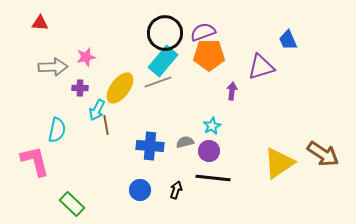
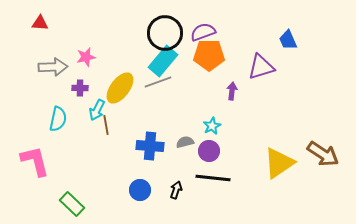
cyan semicircle: moved 1 px right, 11 px up
